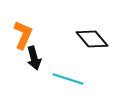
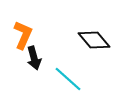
black diamond: moved 2 px right, 1 px down
cyan line: rotated 24 degrees clockwise
